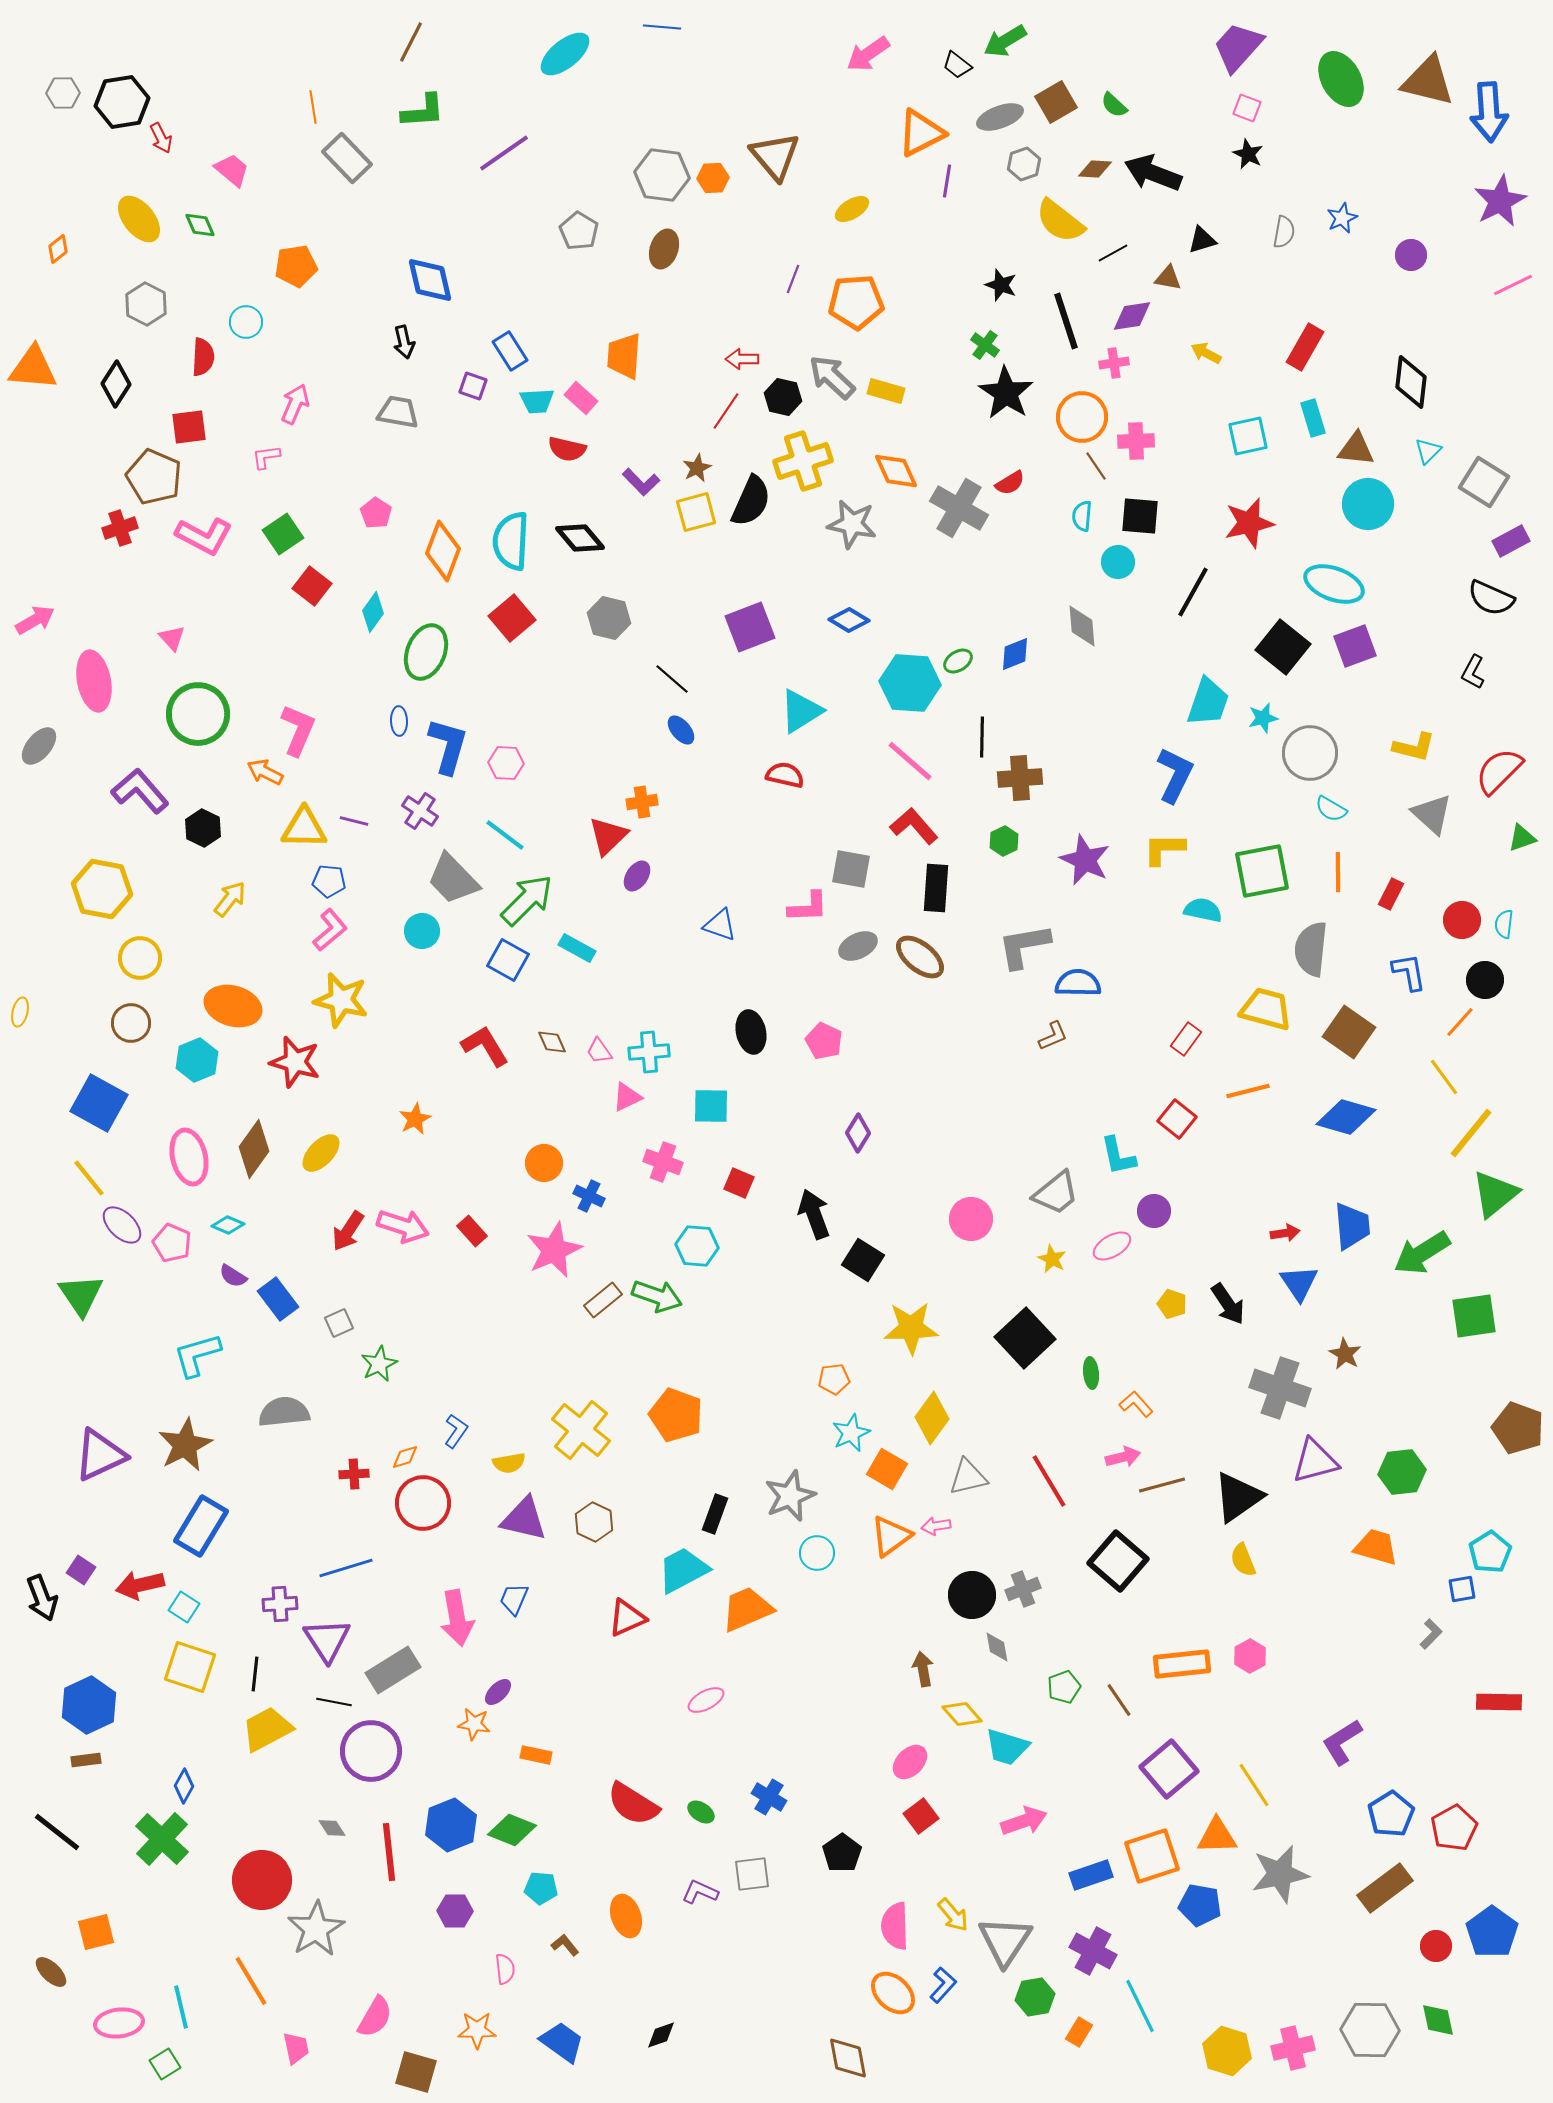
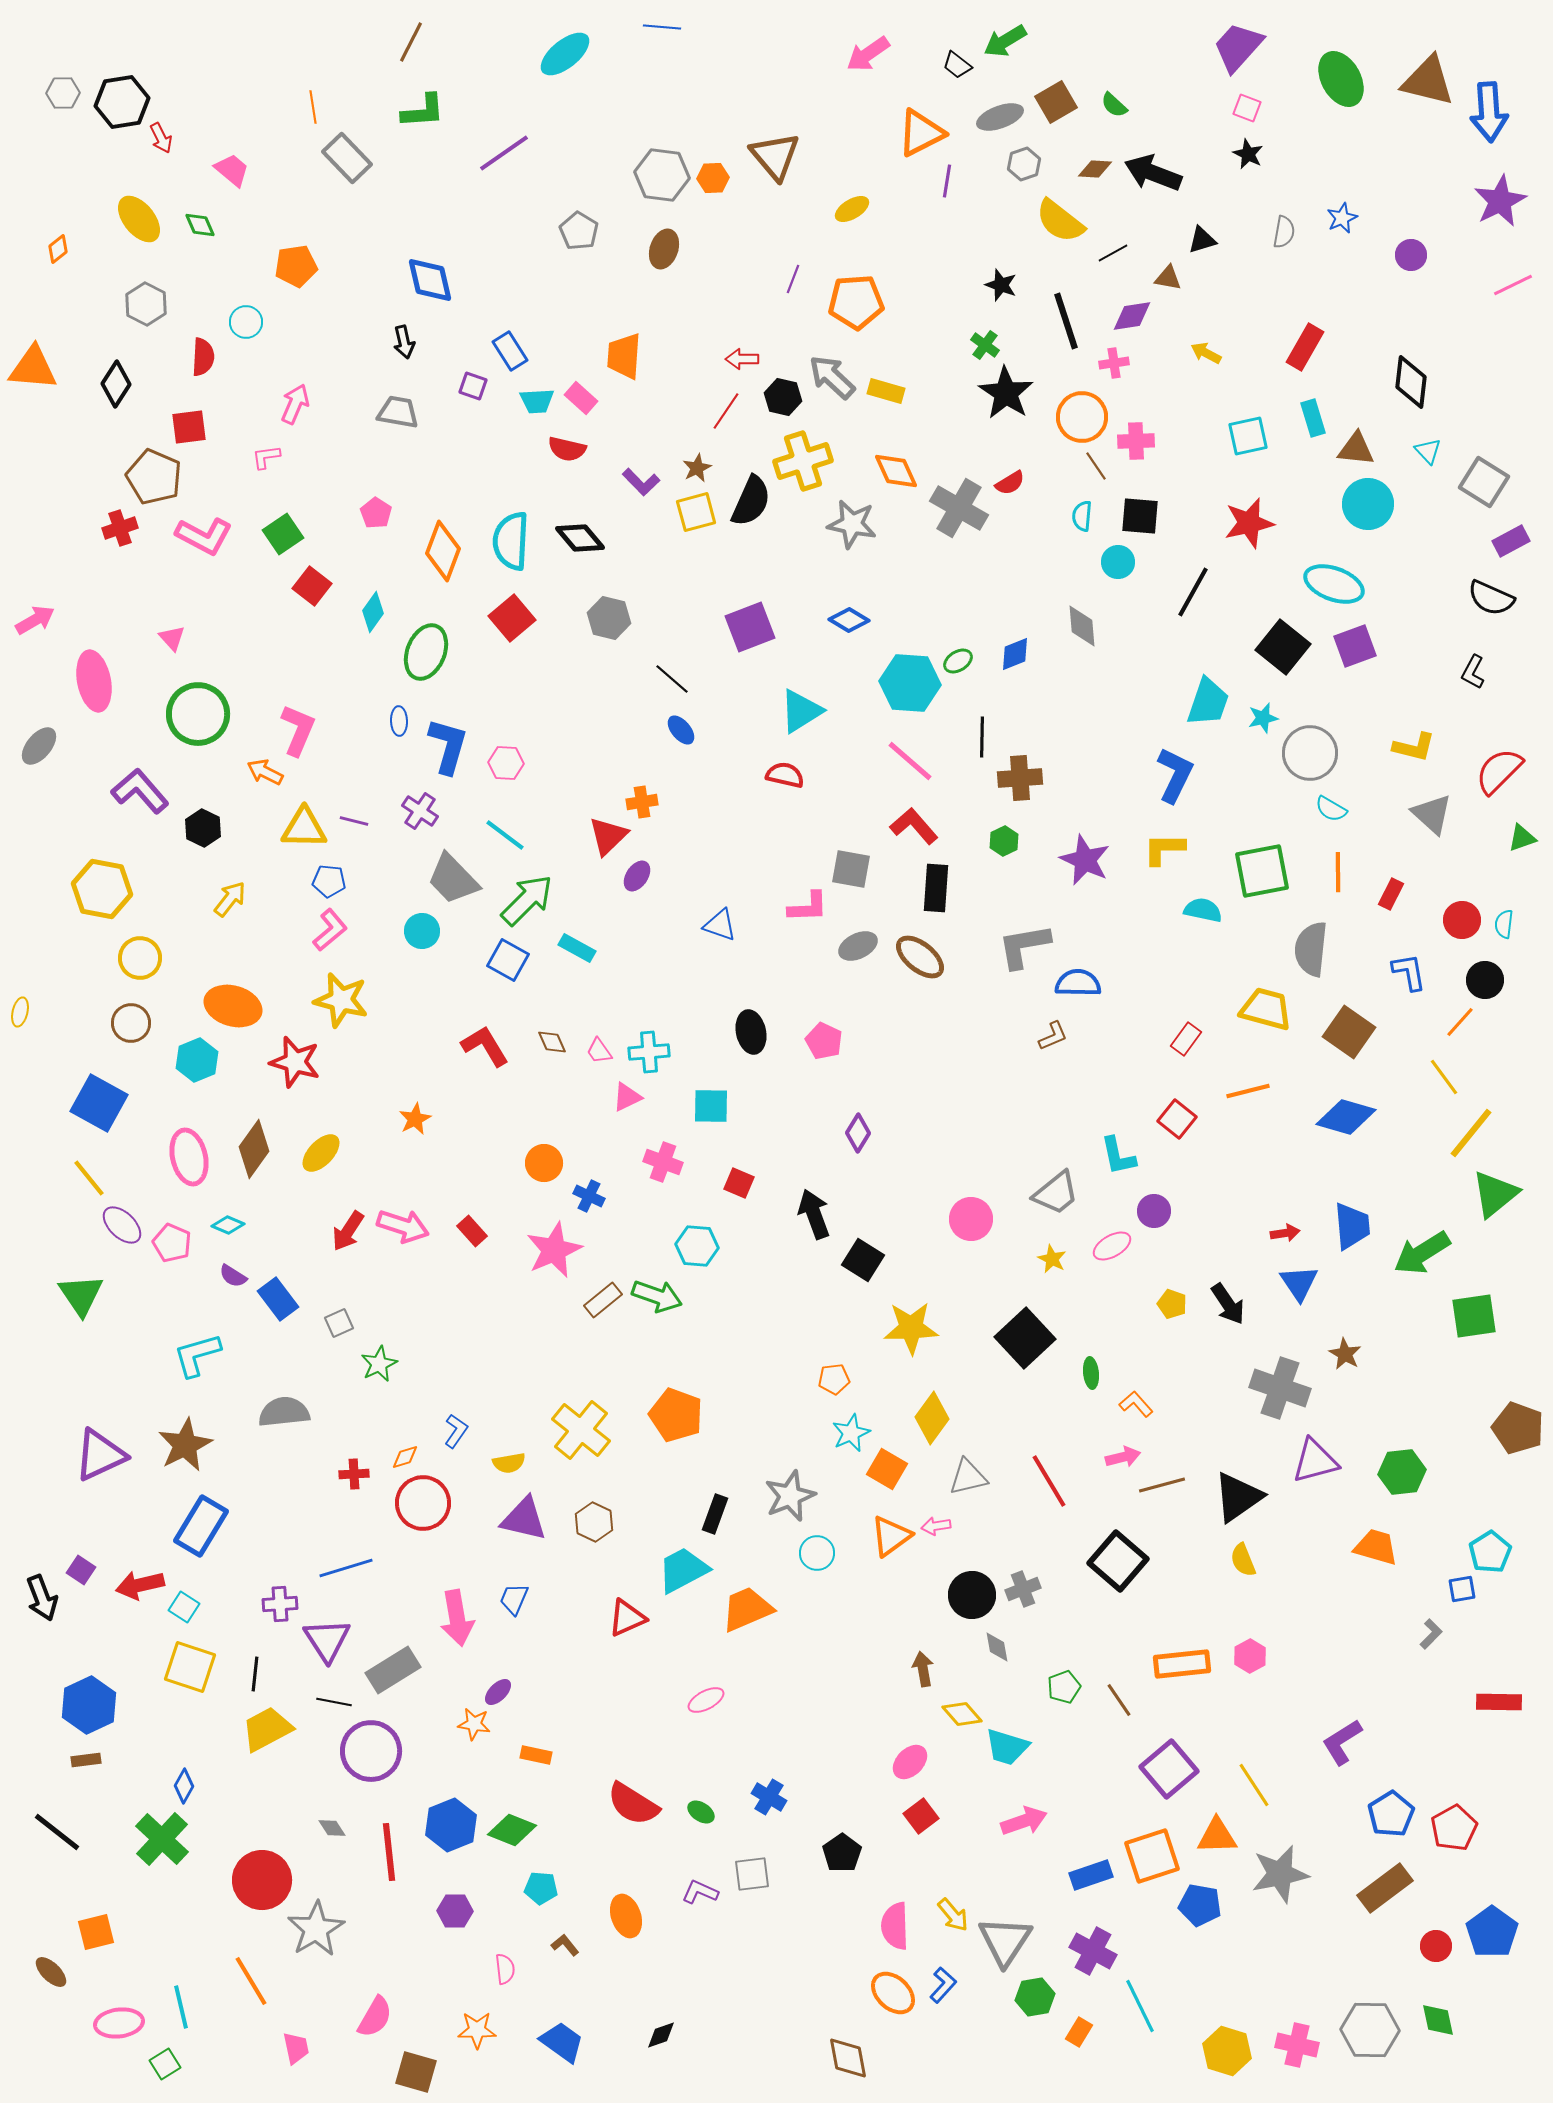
cyan triangle at (1428, 451): rotated 28 degrees counterclockwise
pink cross at (1293, 2048): moved 4 px right, 3 px up; rotated 27 degrees clockwise
